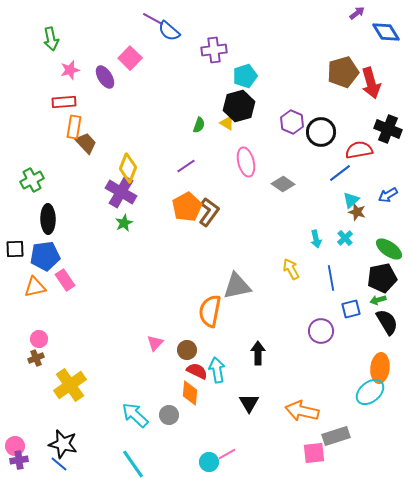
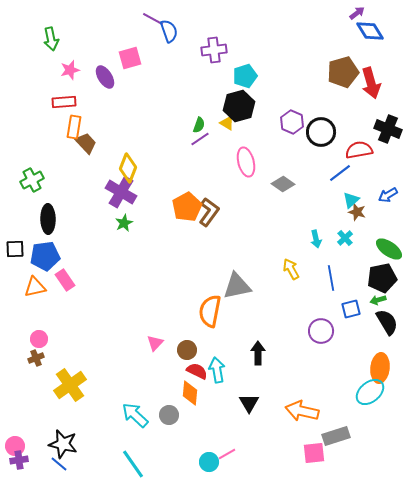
blue semicircle at (169, 31): rotated 150 degrees counterclockwise
blue diamond at (386, 32): moved 16 px left, 1 px up
pink square at (130, 58): rotated 30 degrees clockwise
purple line at (186, 166): moved 14 px right, 27 px up
